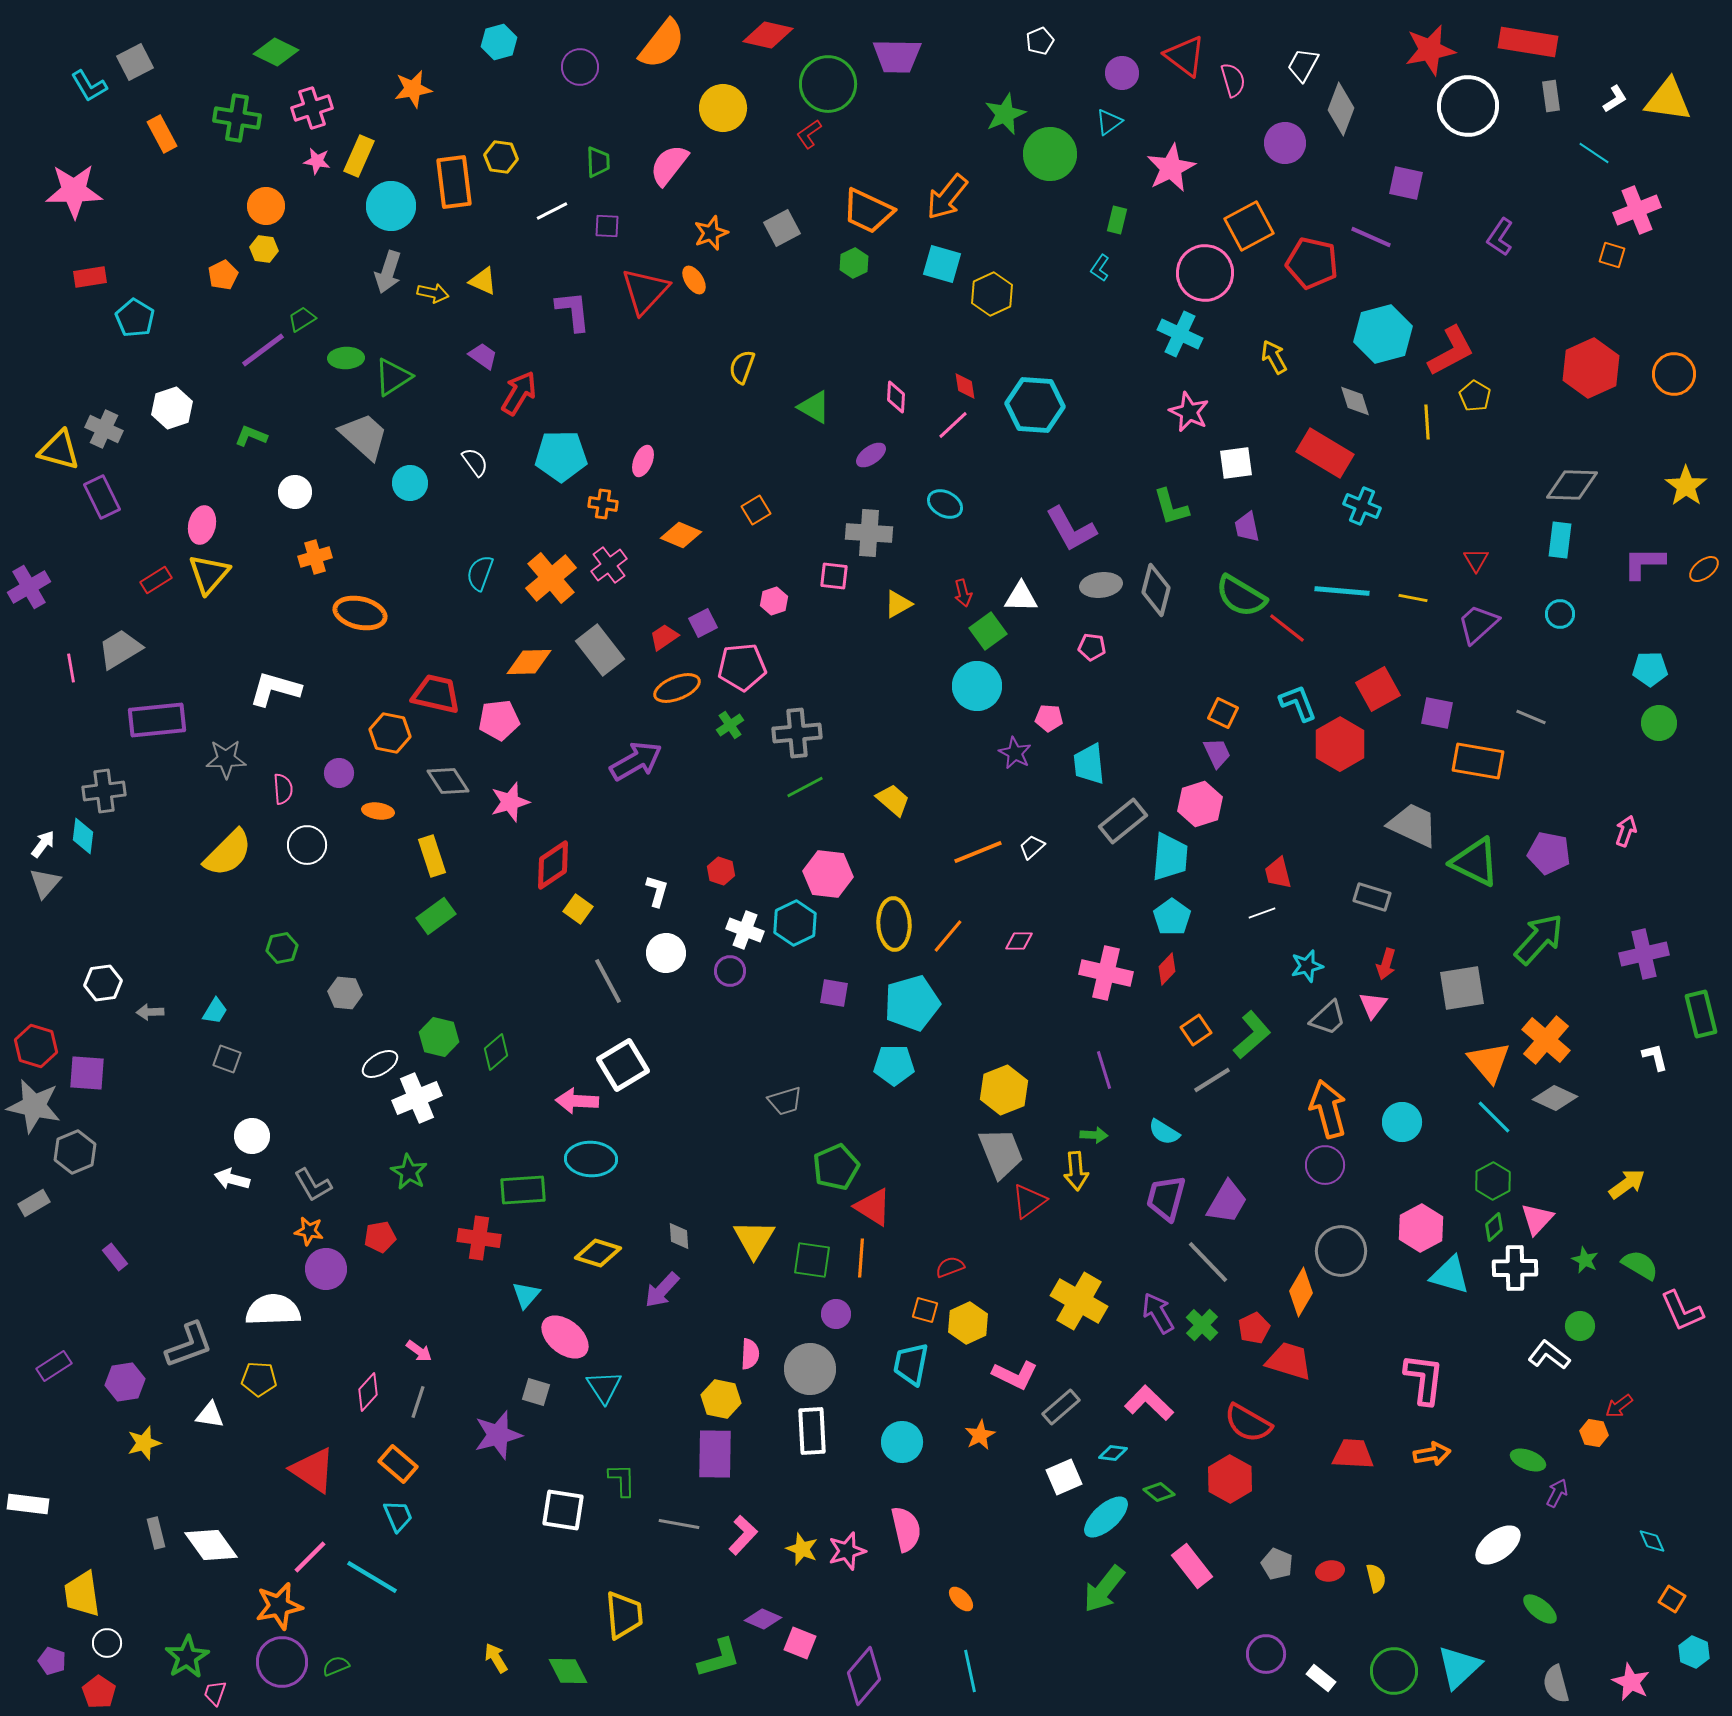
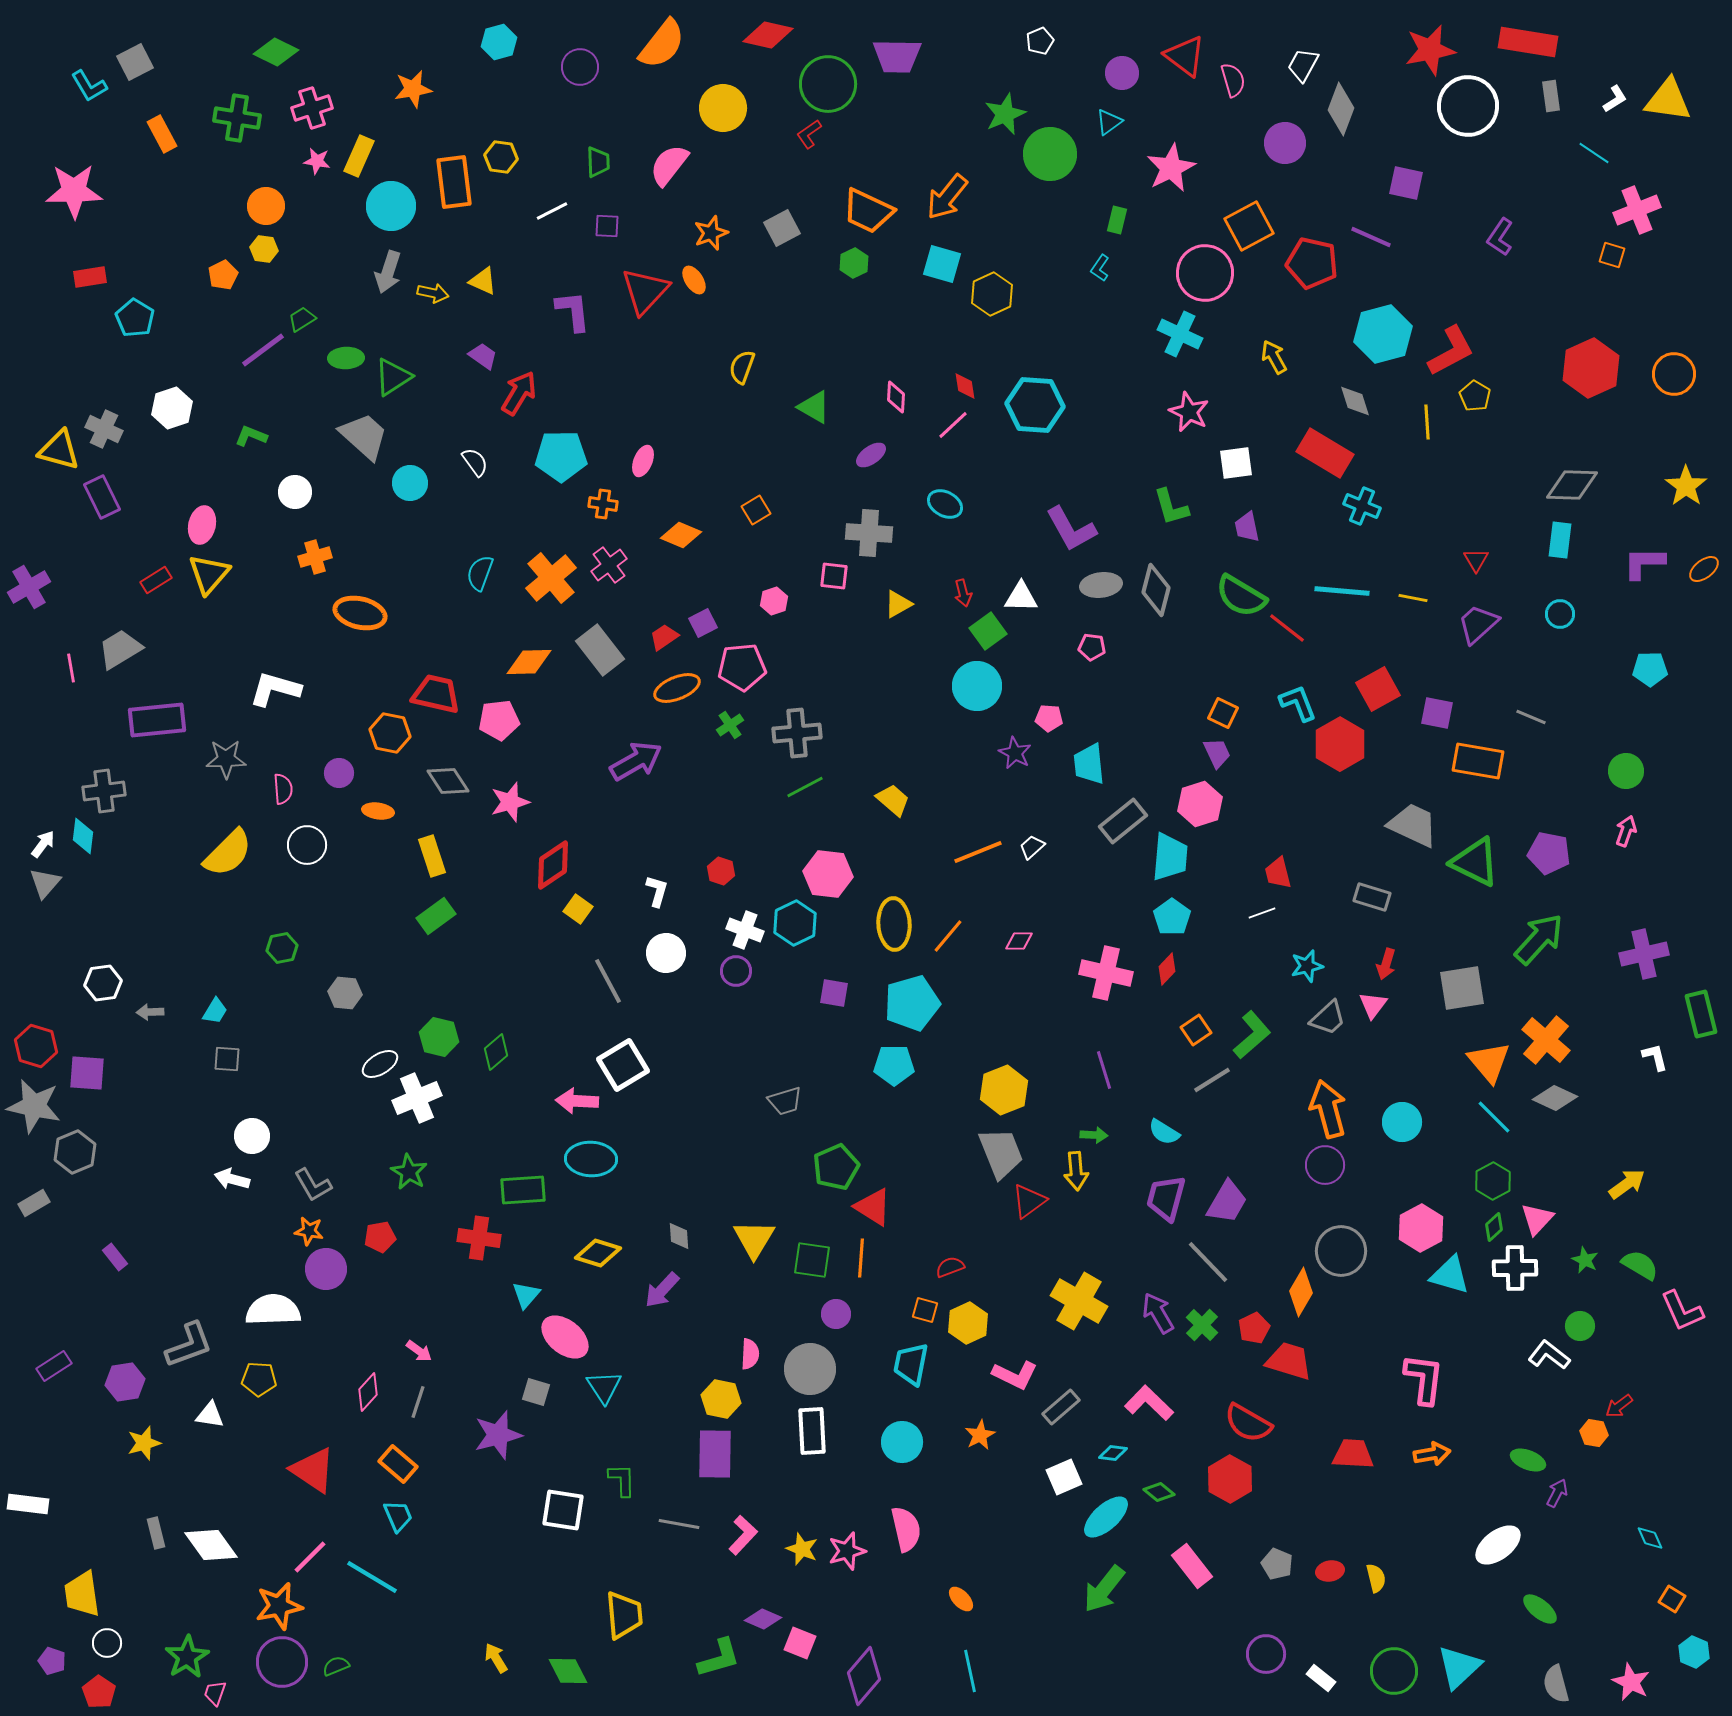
green circle at (1659, 723): moved 33 px left, 48 px down
purple circle at (730, 971): moved 6 px right
gray square at (227, 1059): rotated 16 degrees counterclockwise
cyan diamond at (1652, 1541): moved 2 px left, 3 px up
